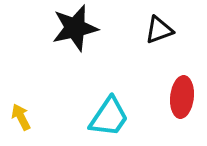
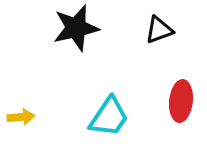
black star: moved 1 px right
red ellipse: moved 1 px left, 4 px down
yellow arrow: rotated 112 degrees clockwise
